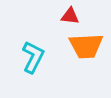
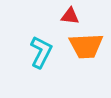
cyan L-shape: moved 8 px right, 5 px up
